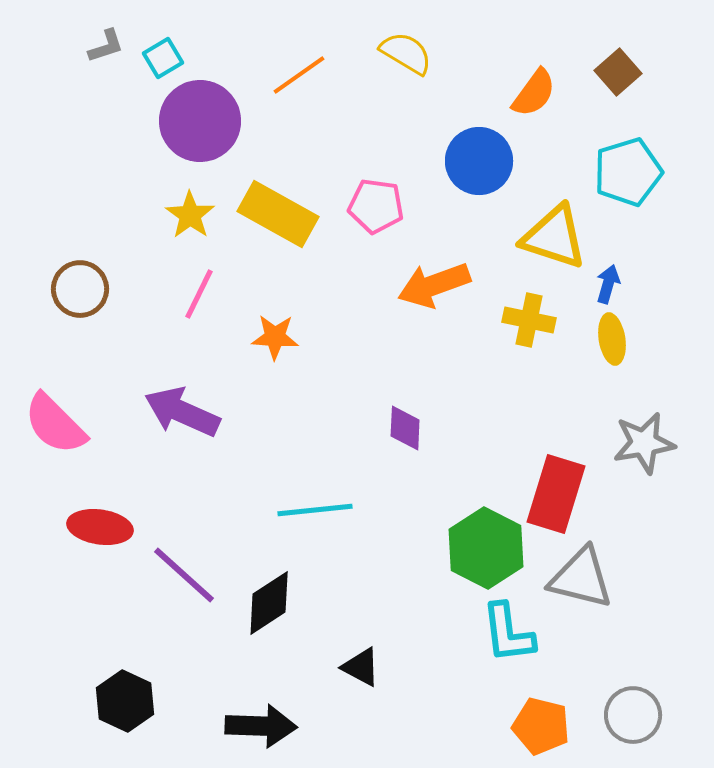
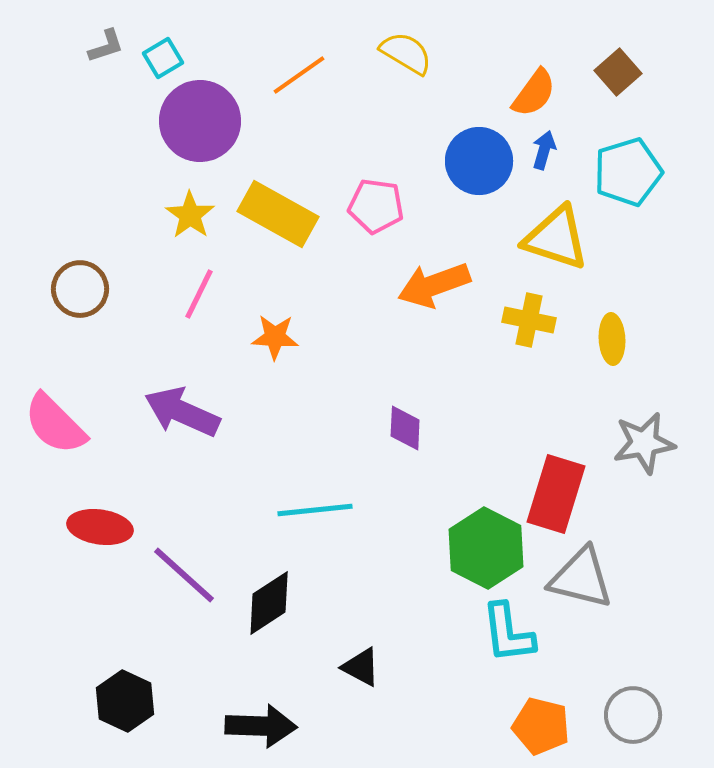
yellow triangle: moved 2 px right, 1 px down
blue arrow: moved 64 px left, 134 px up
yellow ellipse: rotated 6 degrees clockwise
